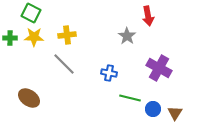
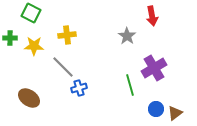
red arrow: moved 4 px right
yellow star: moved 9 px down
gray line: moved 1 px left, 3 px down
purple cross: moved 5 px left; rotated 30 degrees clockwise
blue cross: moved 30 px left, 15 px down; rotated 28 degrees counterclockwise
green line: moved 13 px up; rotated 60 degrees clockwise
blue circle: moved 3 px right
brown triangle: rotated 21 degrees clockwise
